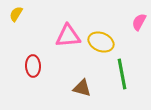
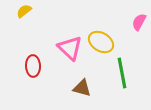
yellow semicircle: moved 8 px right, 3 px up; rotated 21 degrees clockwise
pink triangle: moved 2 px right, 12 px down; rotated 48 degrees clockwise
yellow ellipse: rotated 10 degrees clockwise
green line: moved 1 px up
